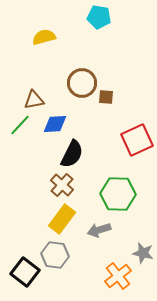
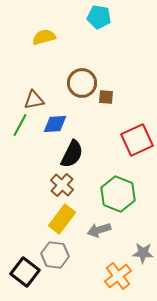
green line: rotated 15 degrees counterclockwise
green hexagon: rotated 20 degrees clockwise
gray star: rotated 10 degrees counterclockwise
